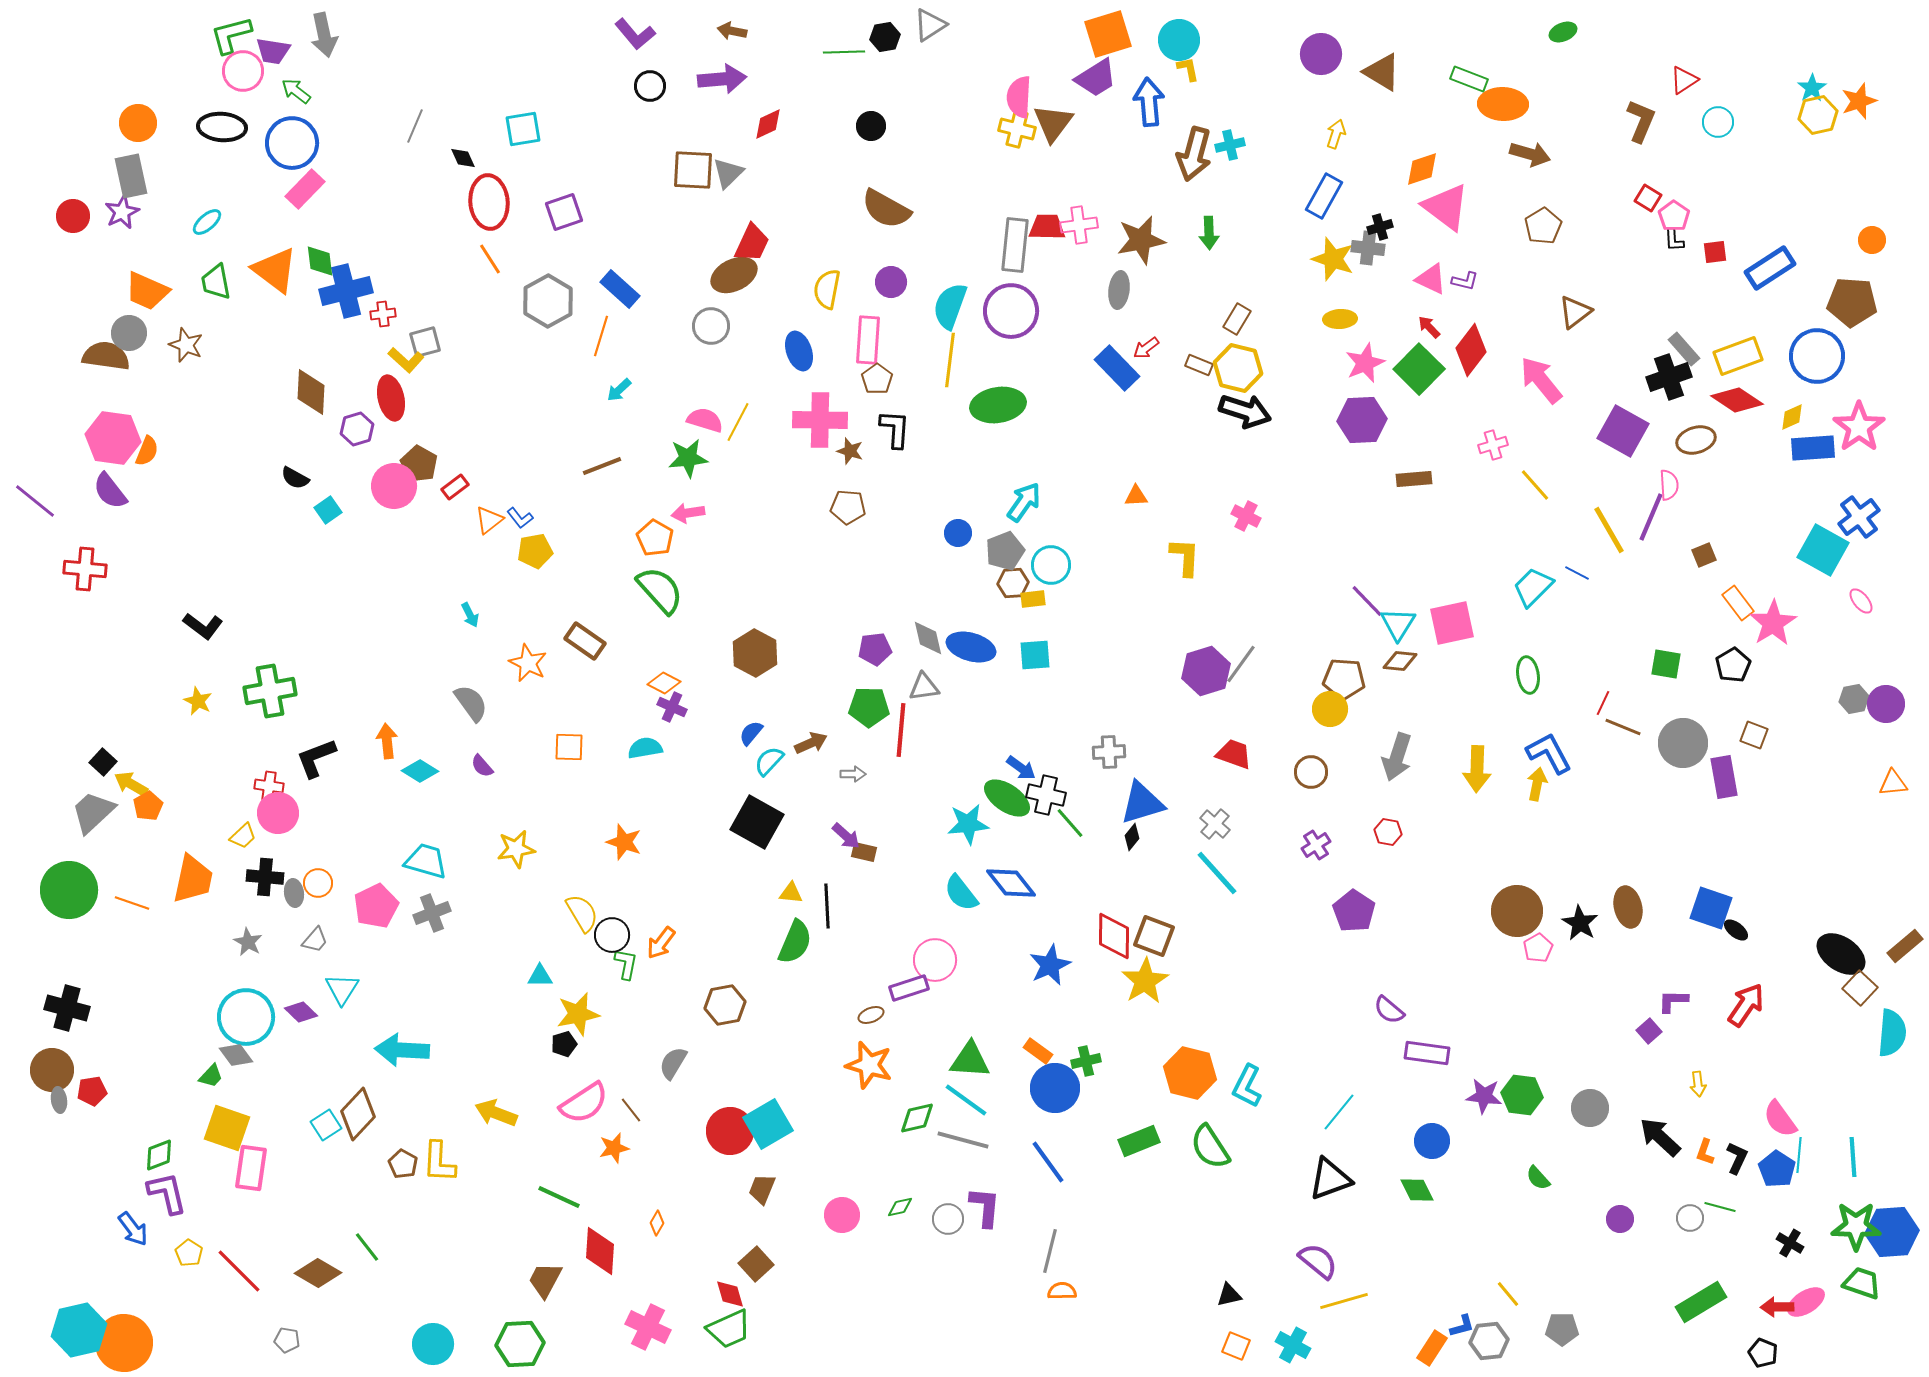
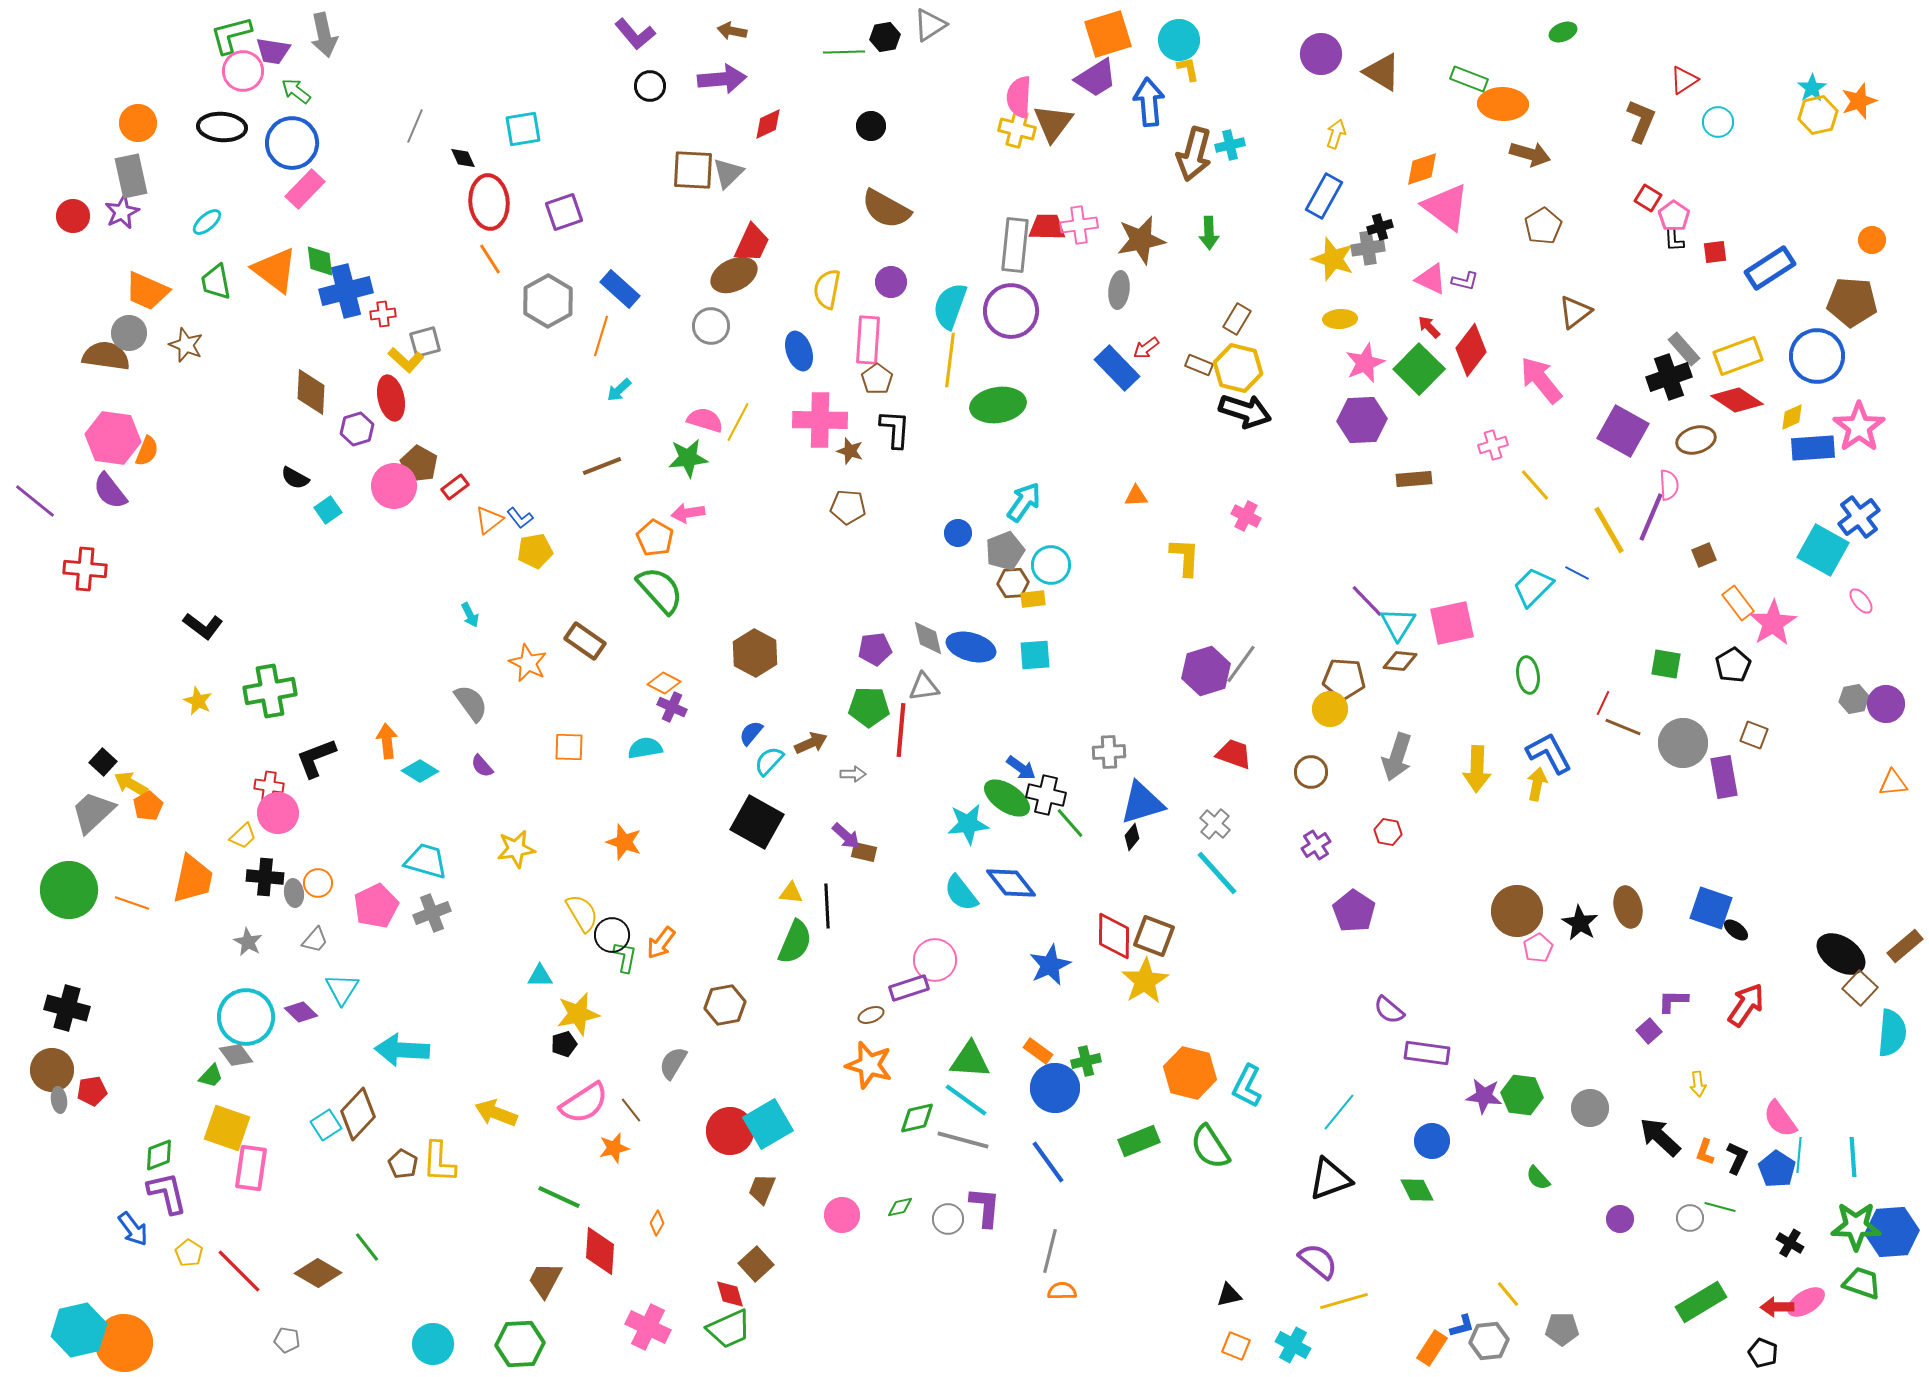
gray cross at (1368, 248): rotated 16 degrees counterclockwise
green L-shape at (626, 964): moved 1 px left, 7 px up
